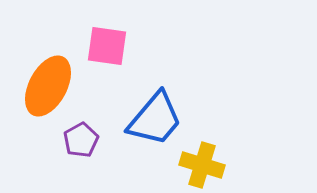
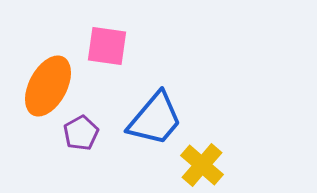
purple pentagon: moved 7 px up
yellow cross: rotated 24 degrees clockwise
